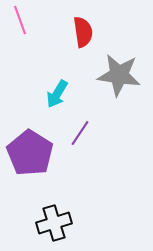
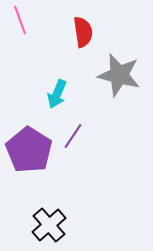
gray star: rotated 6 degrees clockwise
cyan arrow: rotated 8 degrees counterclockwise
purple line: moved 7 px left, 3 px down
purple pentagon: moved 1 px left, 3 px up
black cross: moved 5 px left, 2 px down; rotated 24 degrees counterclockwise
